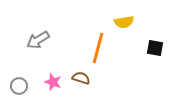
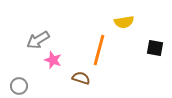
orange line: moved 1 px right, 2 px down
pink star: moved 22 px up
